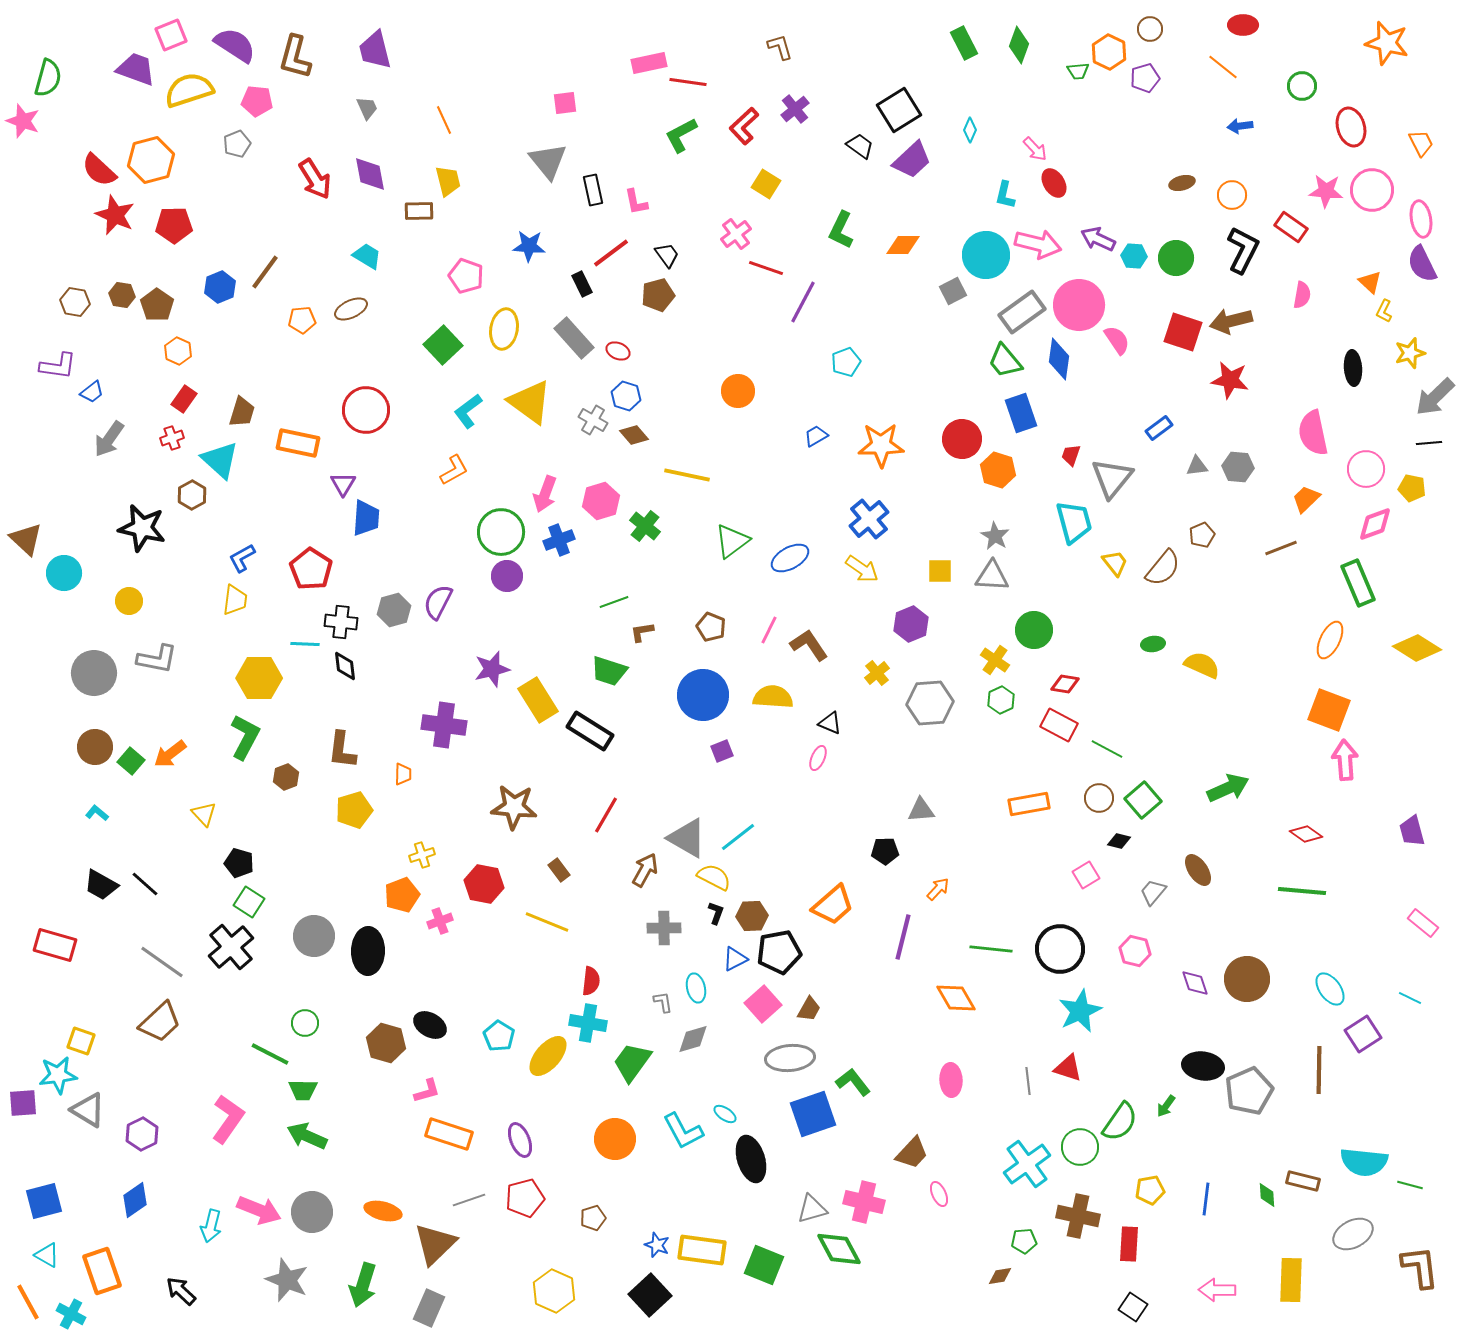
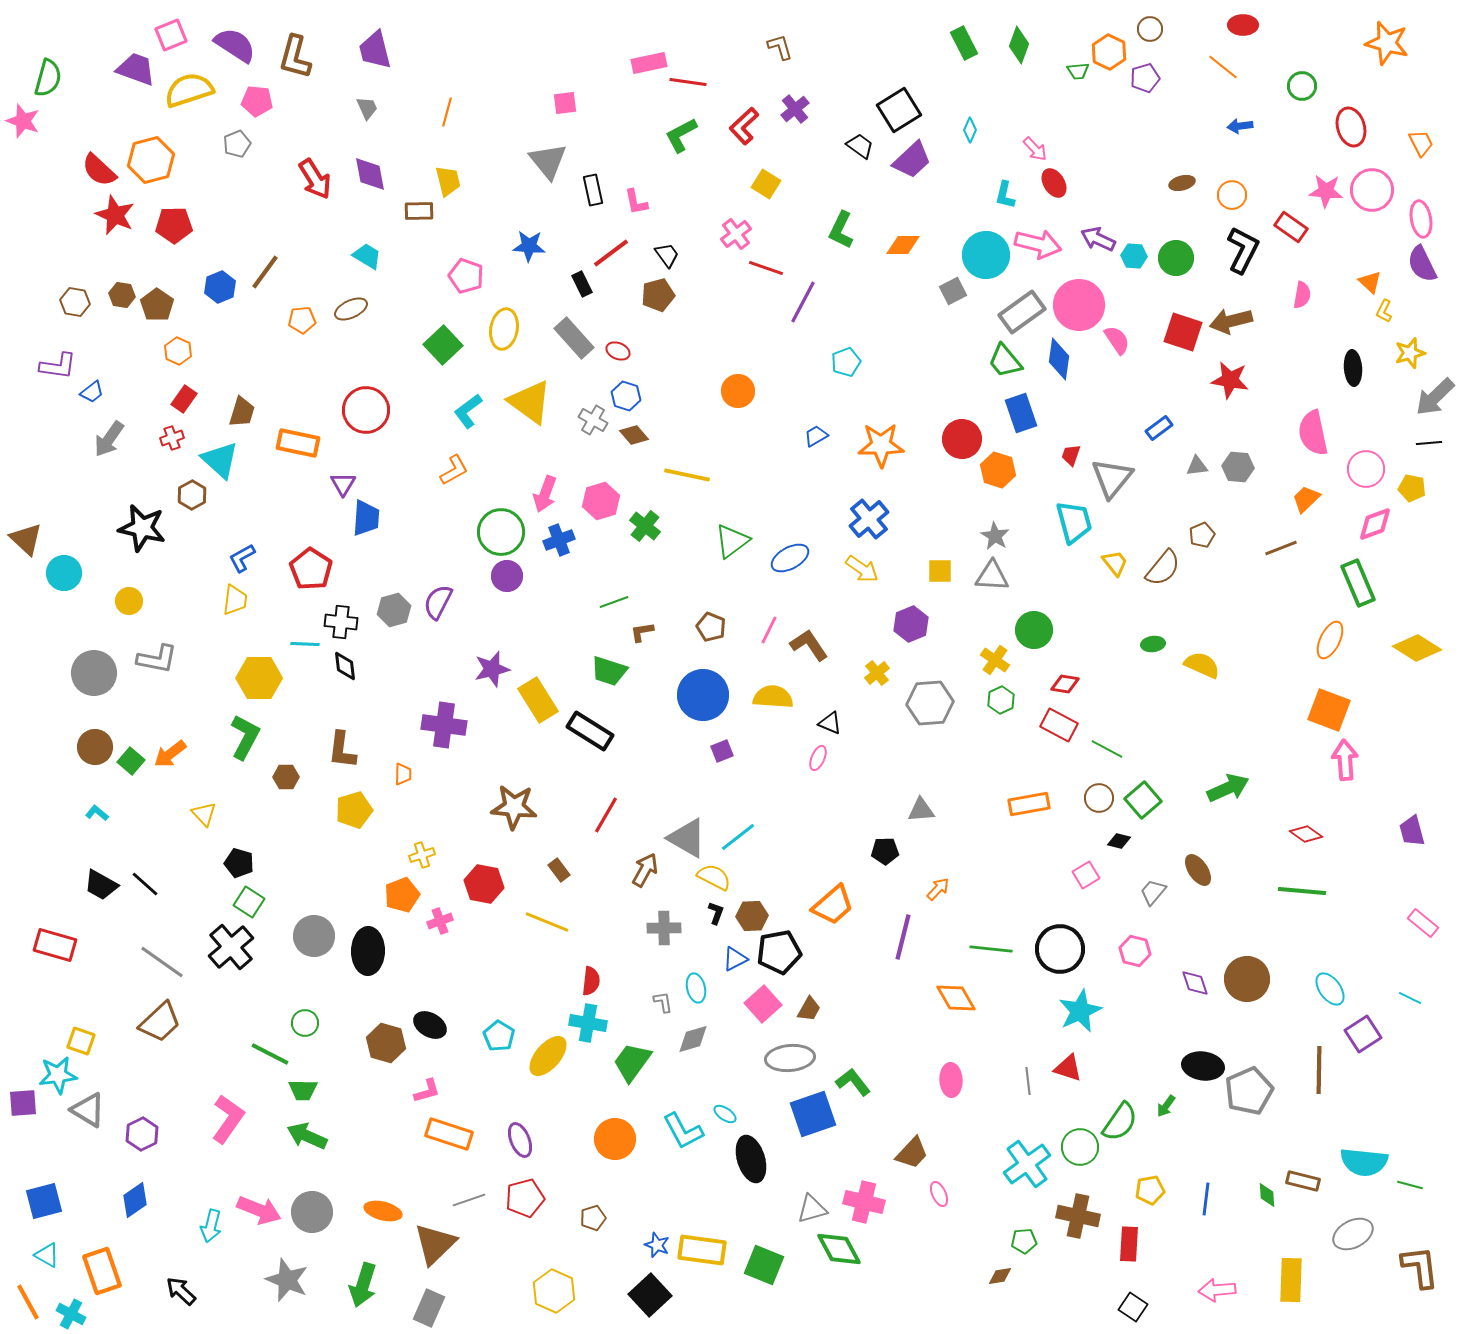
orange line at (444, 120): moved 3 px right, 8 px up; rotated 40 degrees clockwise
brown hexagon at (286, 777): rotated 20 degrees clockwise
pink arrow at (1217, 1290): rotated 6 degrees counterclockwise
